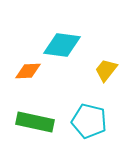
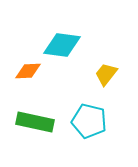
yellow trapezoid: moved 4 px down
